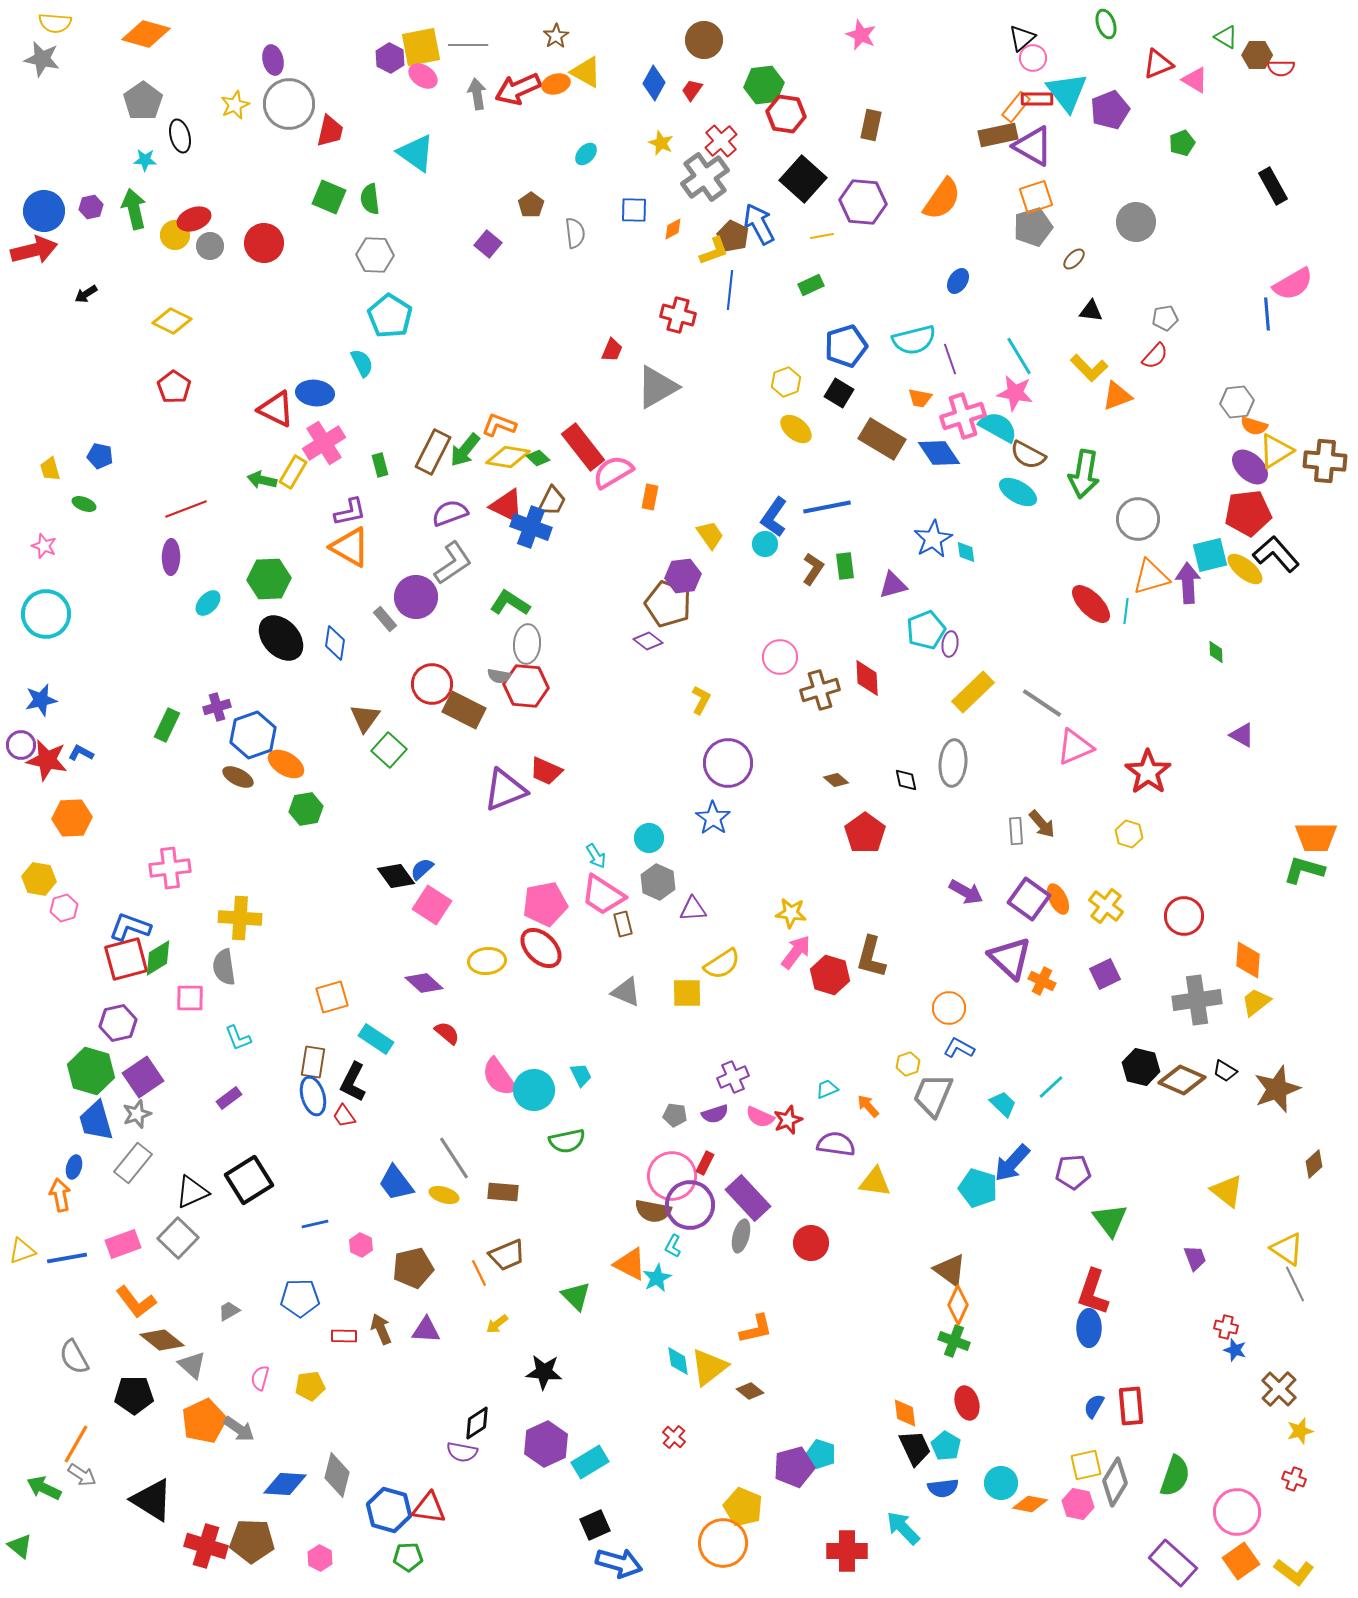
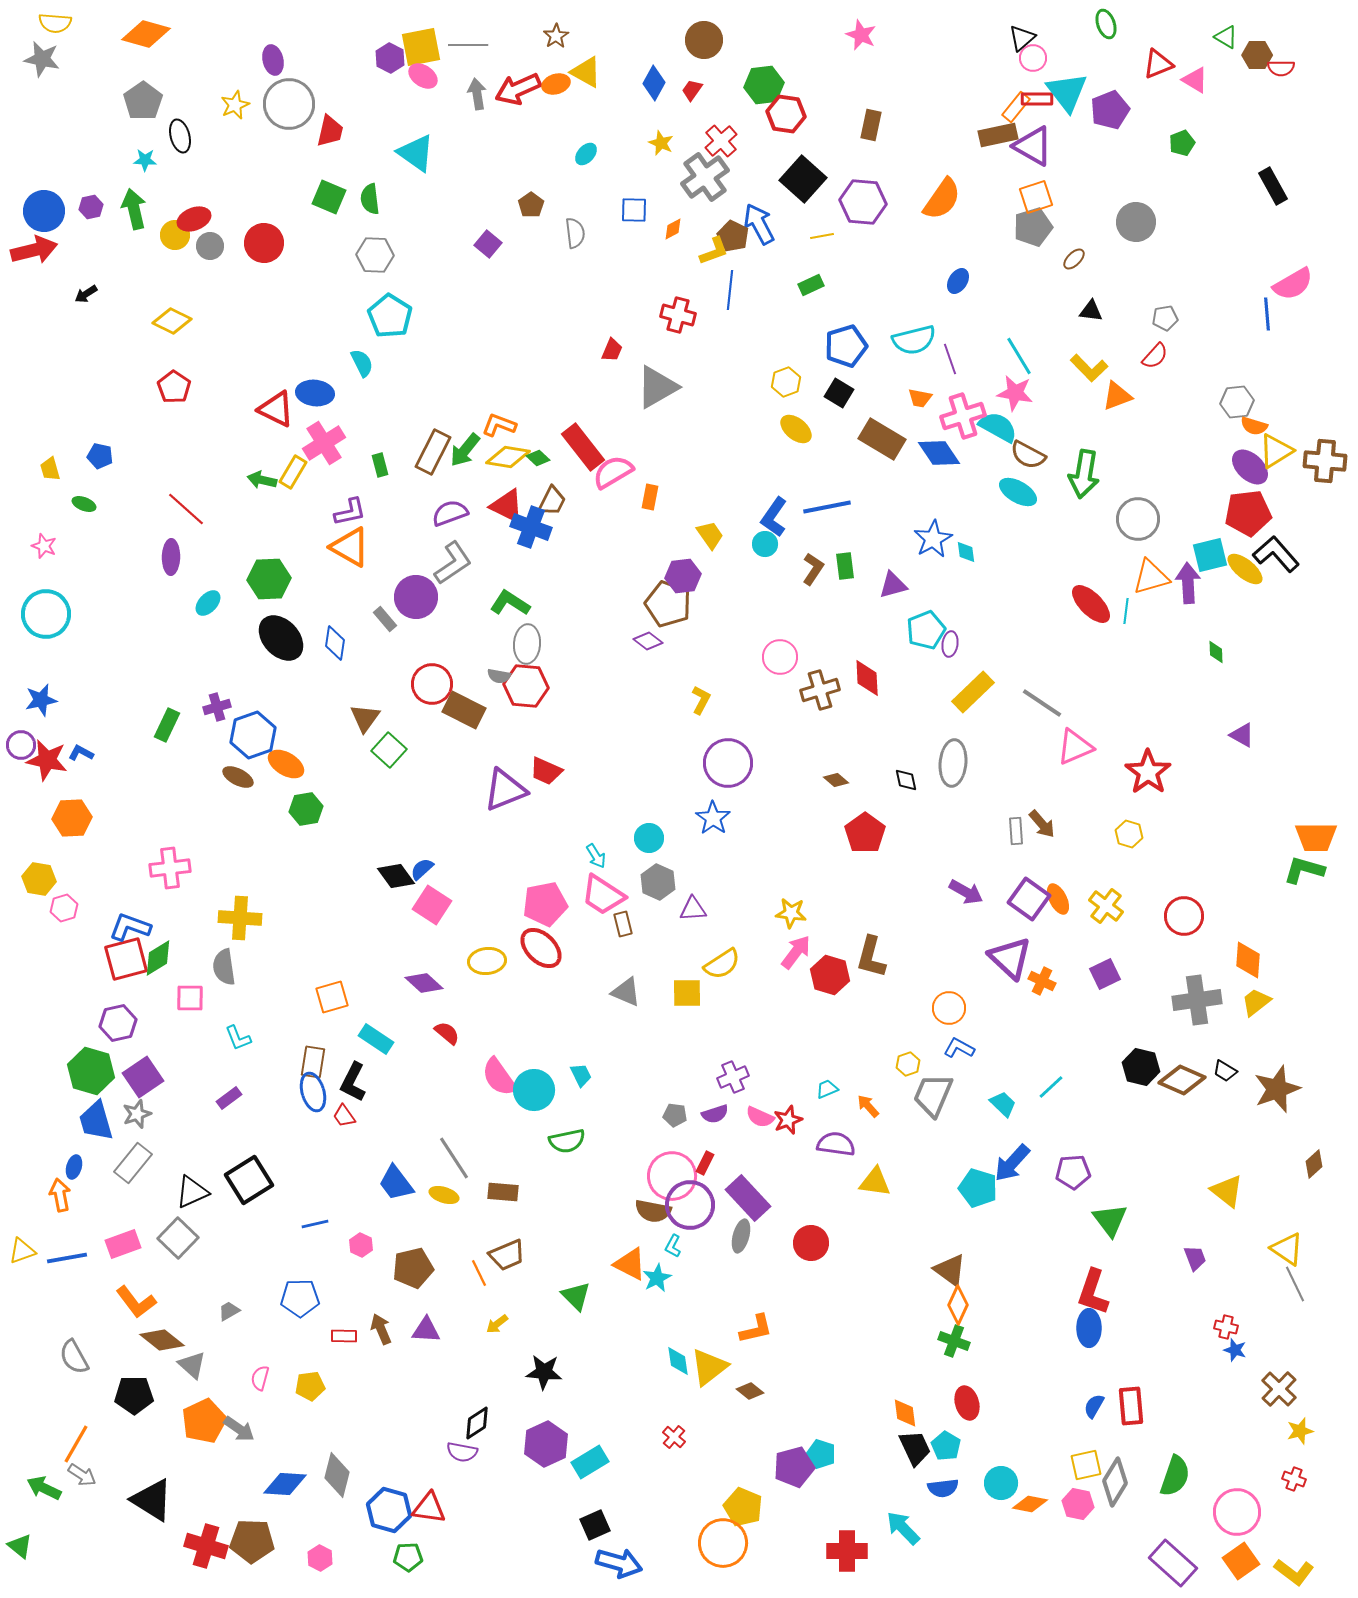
red line at (186, 509): rotated 63 degrees clockwise
blue ellipse at (313, 1096): moved 4 px up
